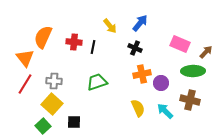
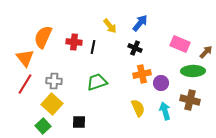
cyan arrow: rotated 30 degrees clockwise
black square: moved 5 px right
